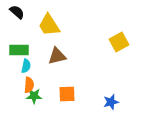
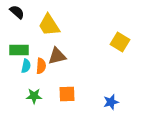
yellow square: moved 1 px right; rotated 30 degrees counterclockwise
orange semicircle: moved 12 px right, 19 px up
